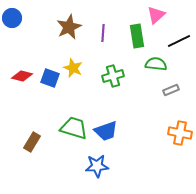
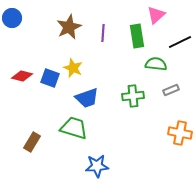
black line: moved 1 px right, 1 px down
green cross: moved 20 px right, 20 px down; rotated 10 degrees clockwise
blue trapezoid: moved 19 px left, 33 px up
